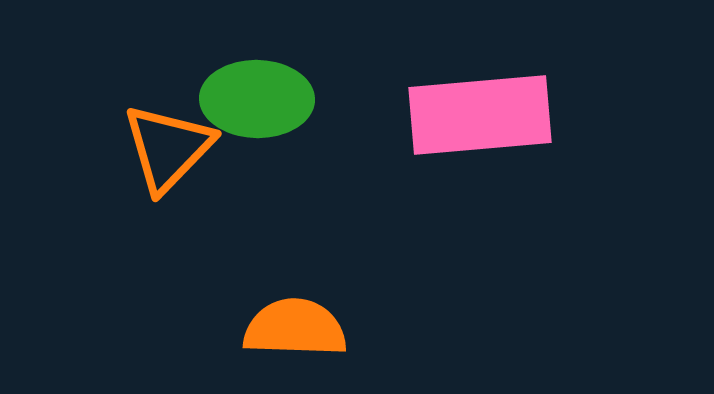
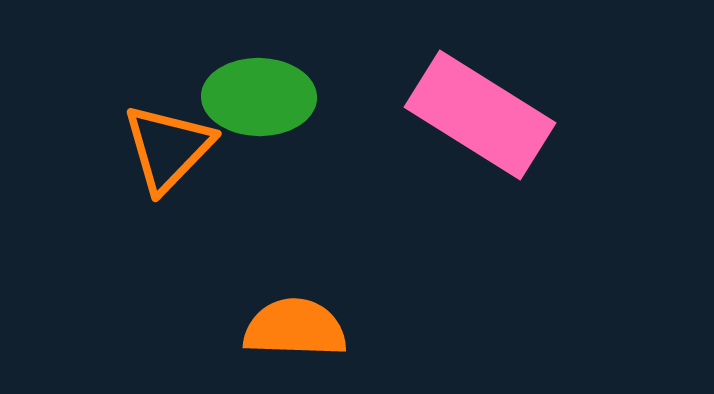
green ellipse: moved 2 px right, 2 px up
pink rectangle: rotated 37 degrees clockwise
